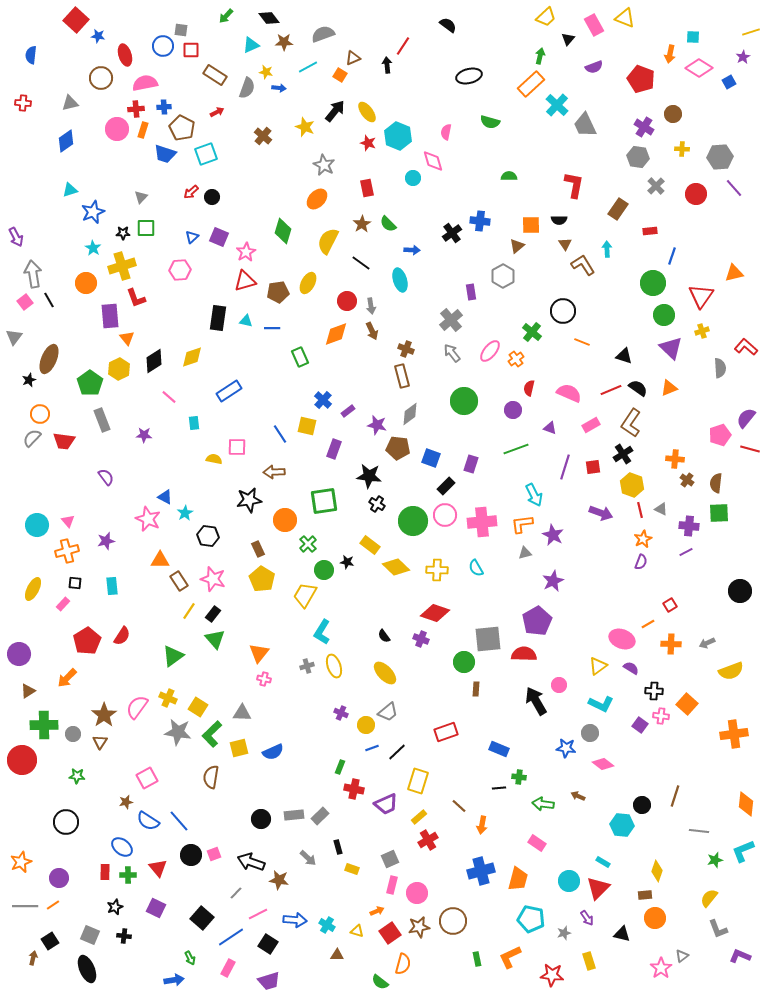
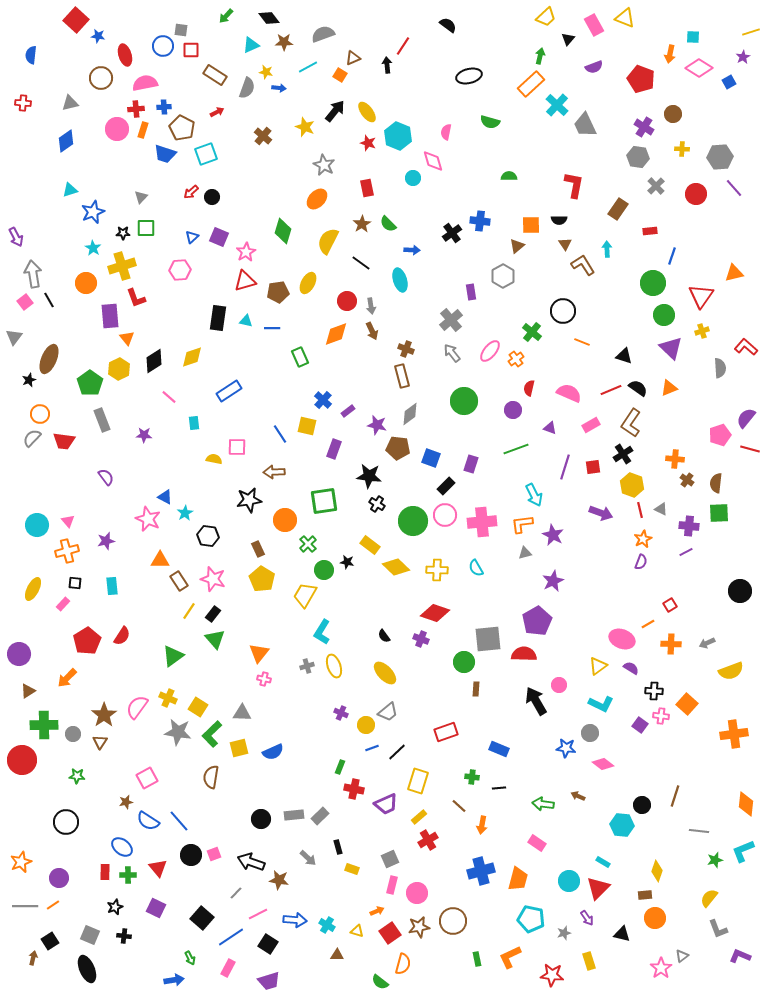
green cross at (519, 777): moved 47 px left
